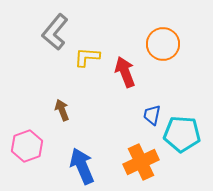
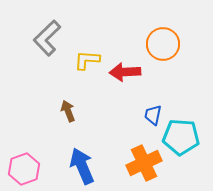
gray L-shape: moved 8 px left, 6 px down; rotated 6 degrees clockwise
yellow L-shape: moved 3 px down
red arrow: rotated 72 degrees counterclockwise
brown arrow: moved 6 px right, 1 px down
blue trapezoid: moved 1 px right
cyan pentagon: moved 1 px left, 3 px down
pink hexagon: moved 3 px left, 23 px down
orange cross: moved 3 px right, 1 px down
